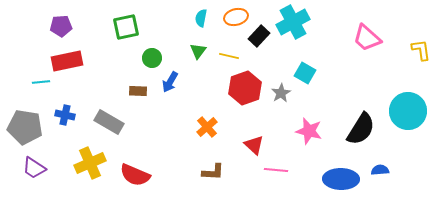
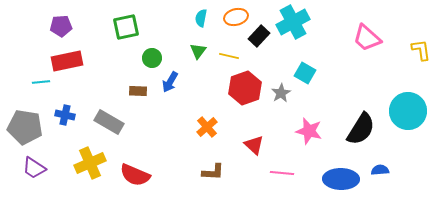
pink line: moved 6 px right, 3 px down
